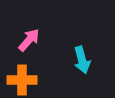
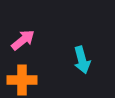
pink arrow: moved 6 px left; rotated 10 degrees clockwise
